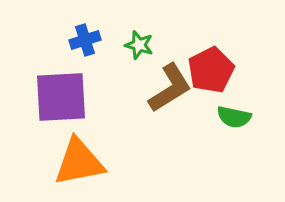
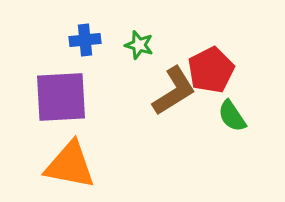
blue cross: rotated 12 degrees clockwise
brown L-shape: moved 4 px right, 3 px down
green semicircle: moved 2 px left, 1 px up; rotated 44 degrees clockwise
orange triangle: moved 9 px left, 3 px down; rotated 22 degrees clockwise
